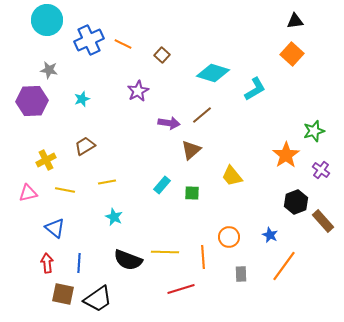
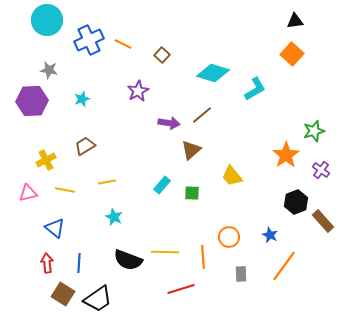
brown square at (63, 294): rotated 20 degrees clockwise
